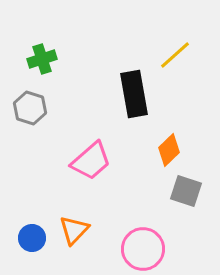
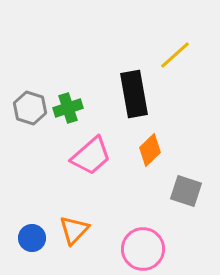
green cross: moved 26 px right, 49 px down
orange diamond: moved 19 px left
pink trapezoid: moved 5 px up
